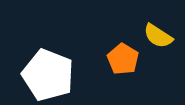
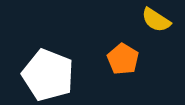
yellow semicircle: moved 2 px left, 16 px up
